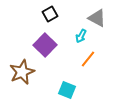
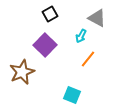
cyan square: moved 5 px right, 5 px down
